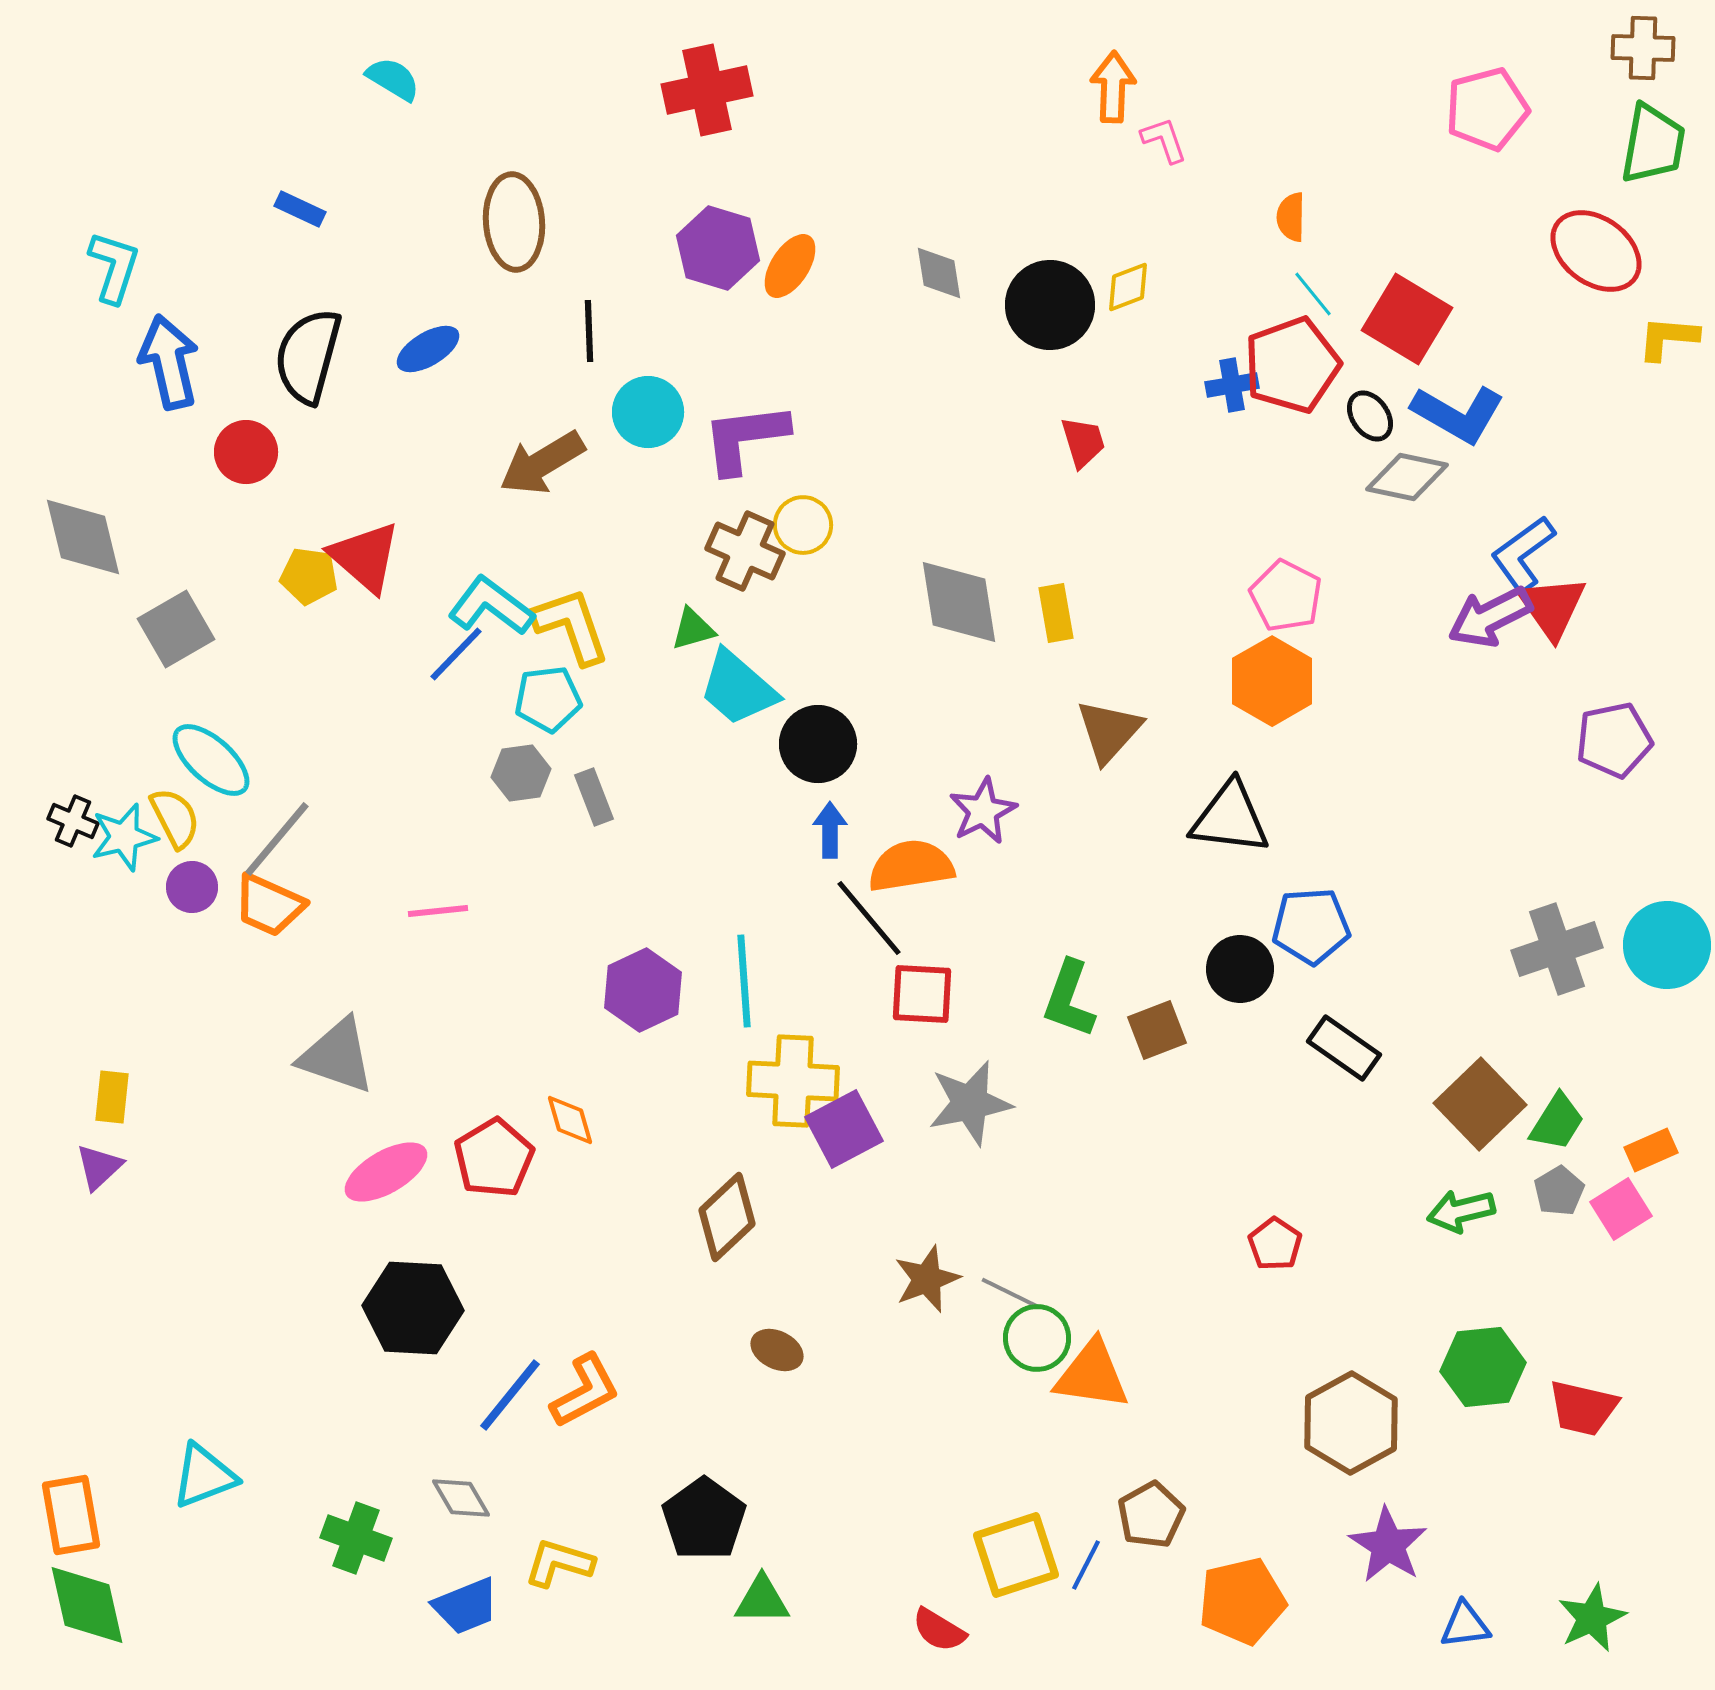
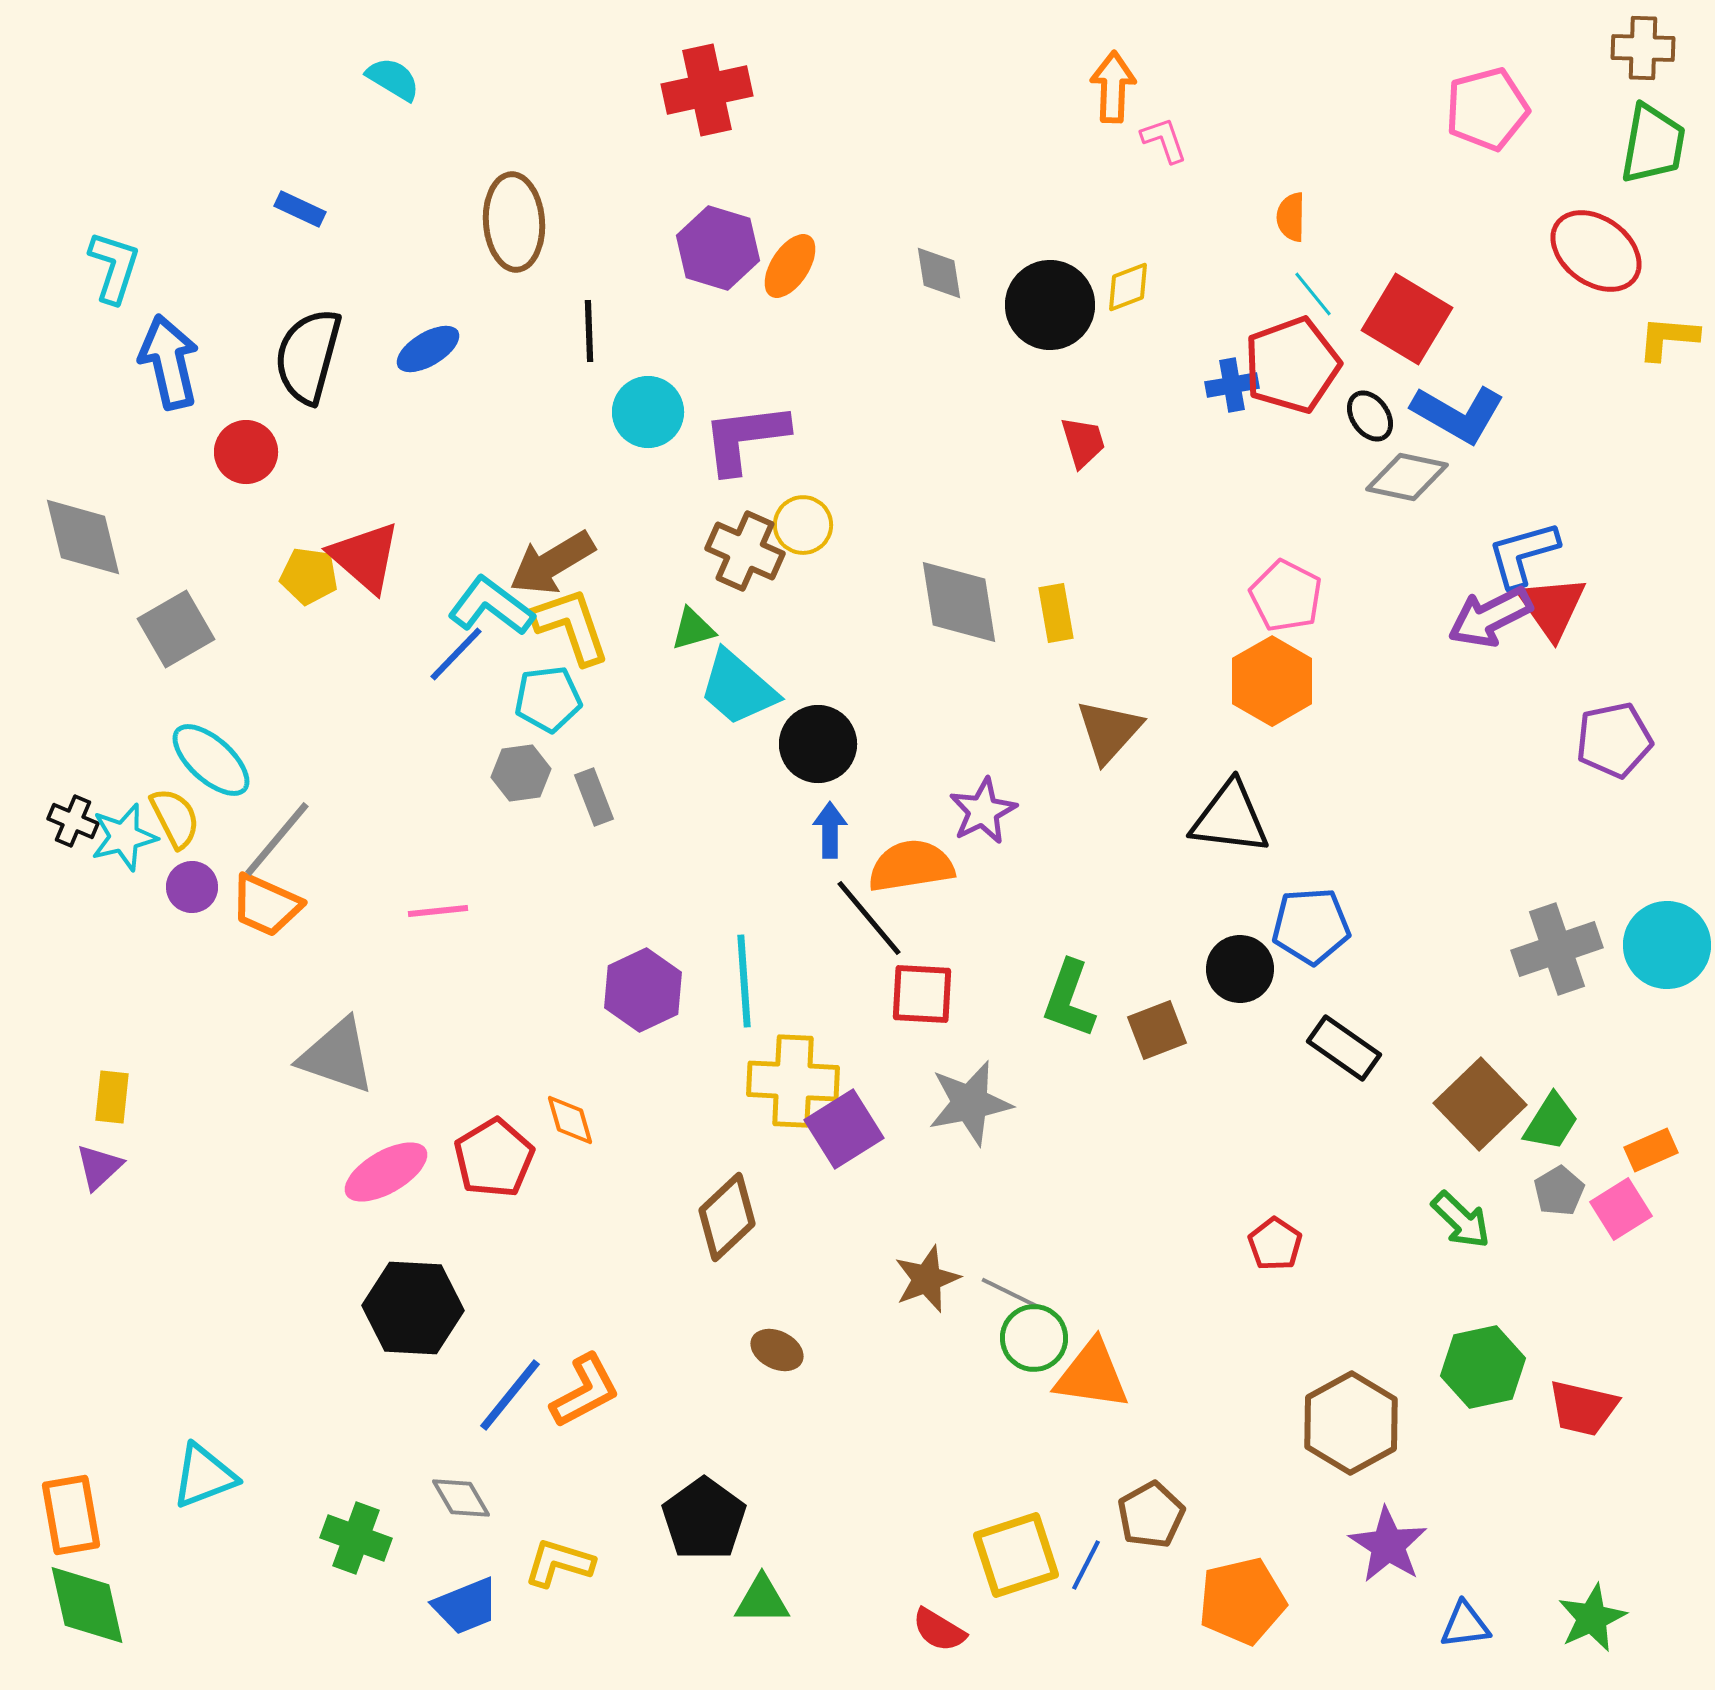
brown arrow at (542, 463): moved 10 px right, 100 px down
blue L-shape at (1523, 554): rotated 20 degrees clockwise
orange trapezoid at (269, 905): moved 3 px left
green trapezoid at (1557, 1122): moved 6 px left
purple square at (844, 1129): rotated 4 degrees counterclockwise
green arrow at (1461, 1211): moved 9 px down; rotated 122 degrees counterclockwise
green circle at (1037, 1338): moved 3 px left
green hexagon at (1483, 1367): rotated 6 degrees counterclockwise
